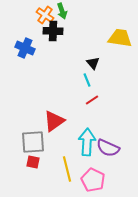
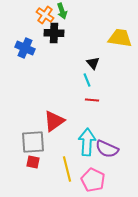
black cross: moved 1 px right, 2 px down
red line: rotated 40 degrees clockwise
purple semicircle: moved 1 px left, 1 px down
